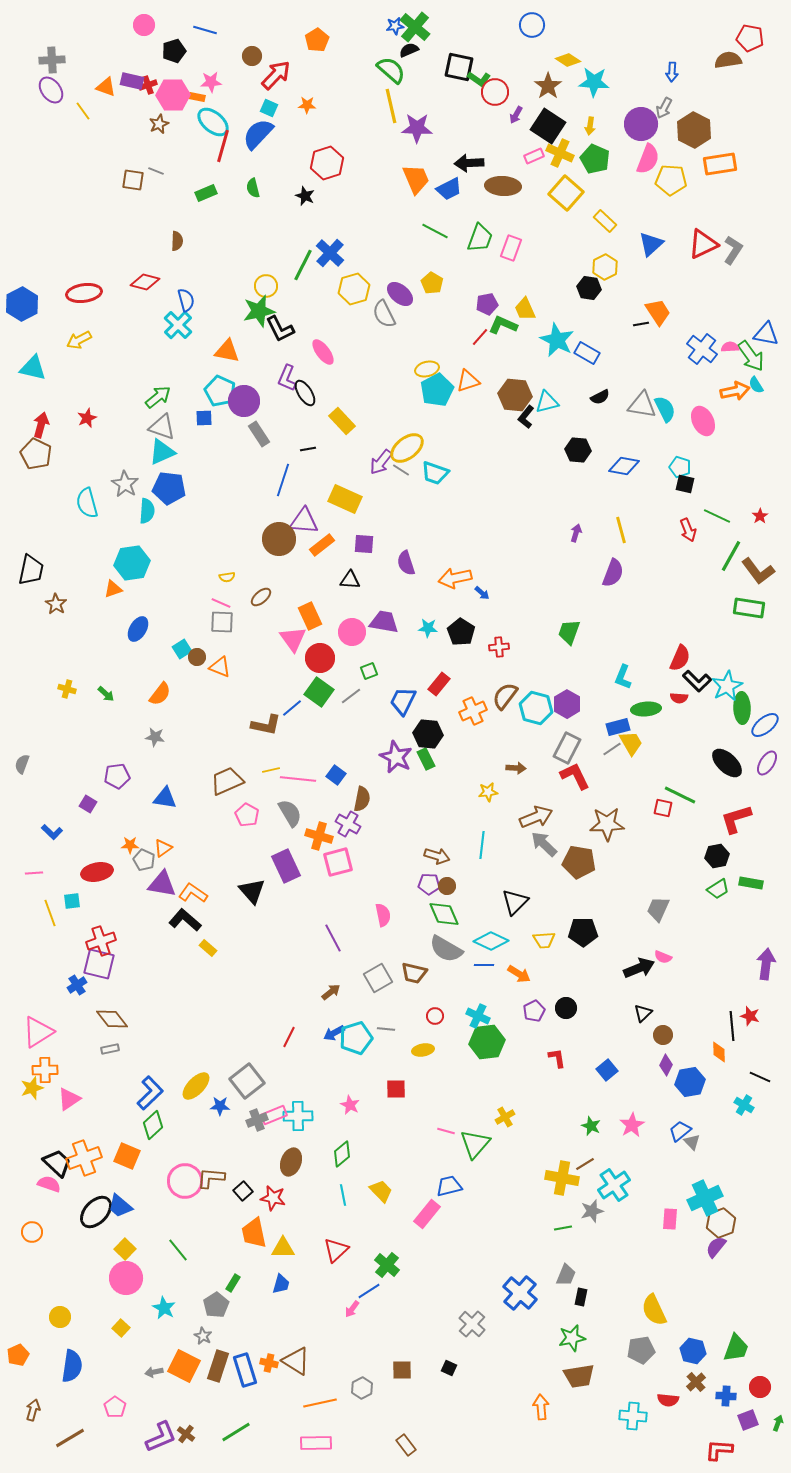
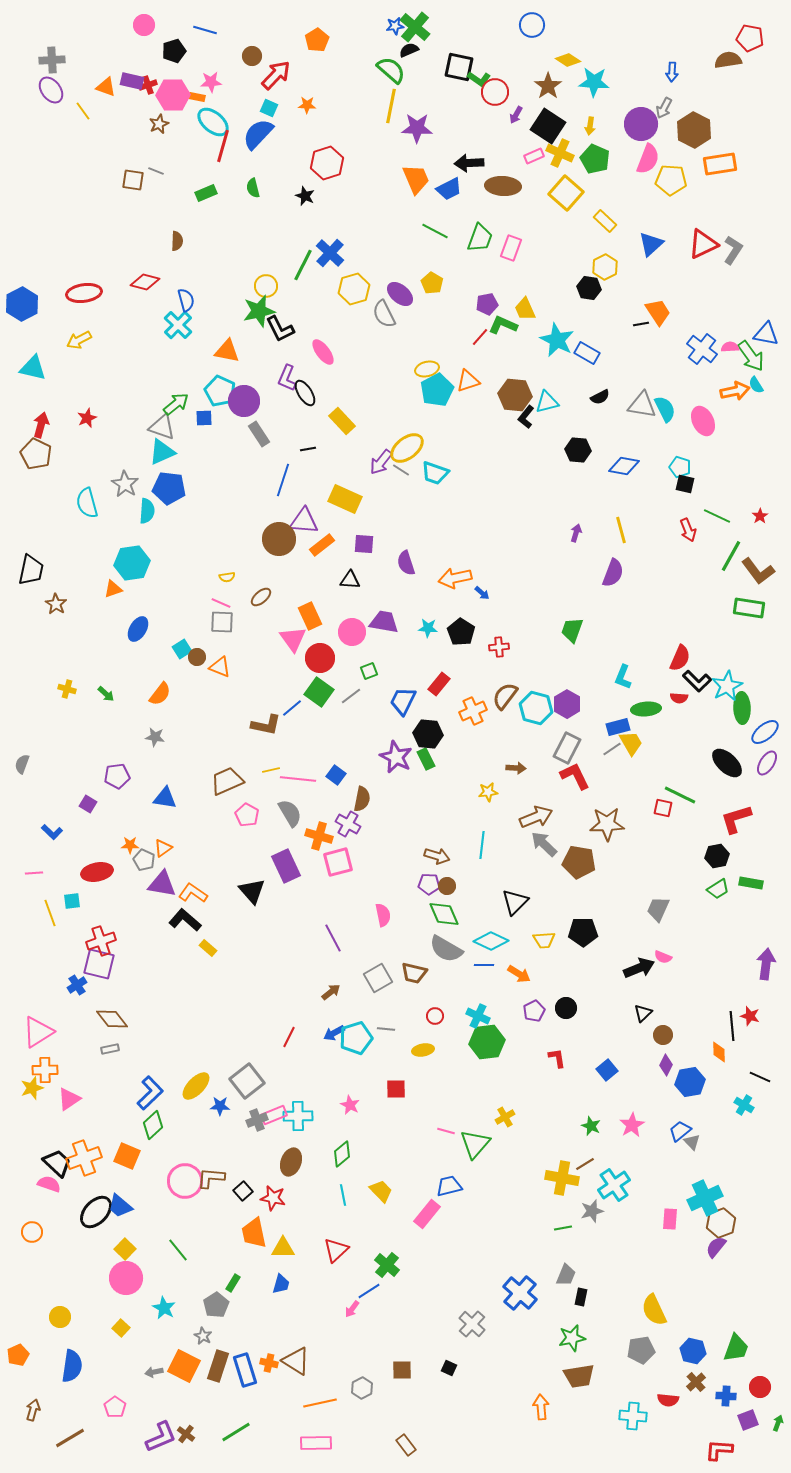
yellow line at (391, 106): rotated 24 degrees clockwise
green arrow at (158, 397): moved 18 px right, 7 px down
green trapezoid at (569, 632): moved 3 px right, 2 px up
blue ellipse at (765, 725): moved 7 px down
